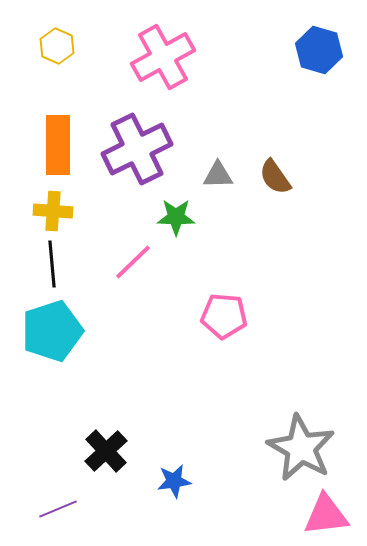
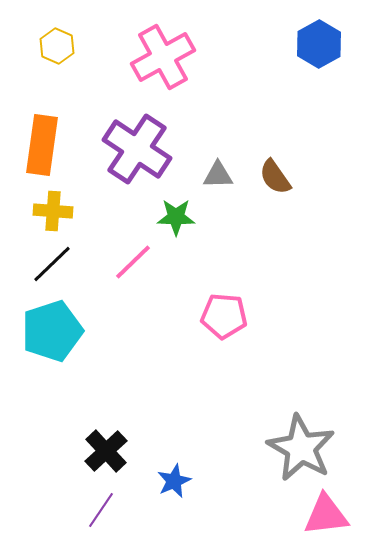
blue hexagon: moved 6 px up; rotated 15 degrees clockwise
orange rectangle: moved 16 px left; rotated 8 degrees clockwise
purple cross: rotated 30 degrees counterclockwise
black line: rotated 51 degrees clockwise
blue star: rotated 16 degrees counterclockwise
purple line: moved 43 px right, 1 px down; rotated 33 degrees counterclockwise
